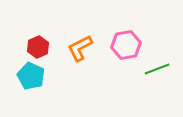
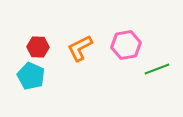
red hexagon: rotated 25 degrees clockwise
